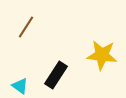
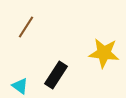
yellow star: moved 2 px right, 2 px up
